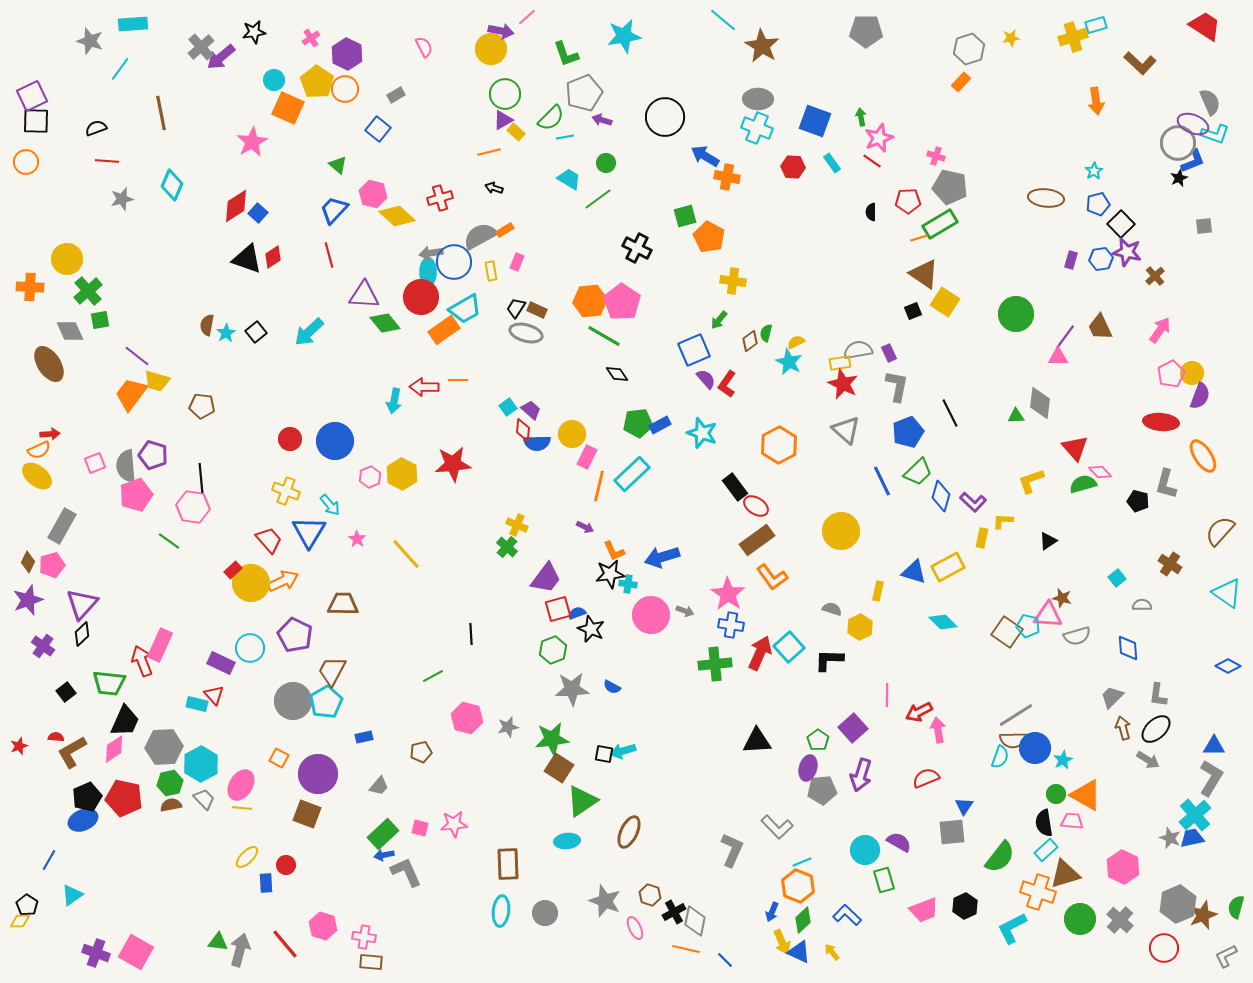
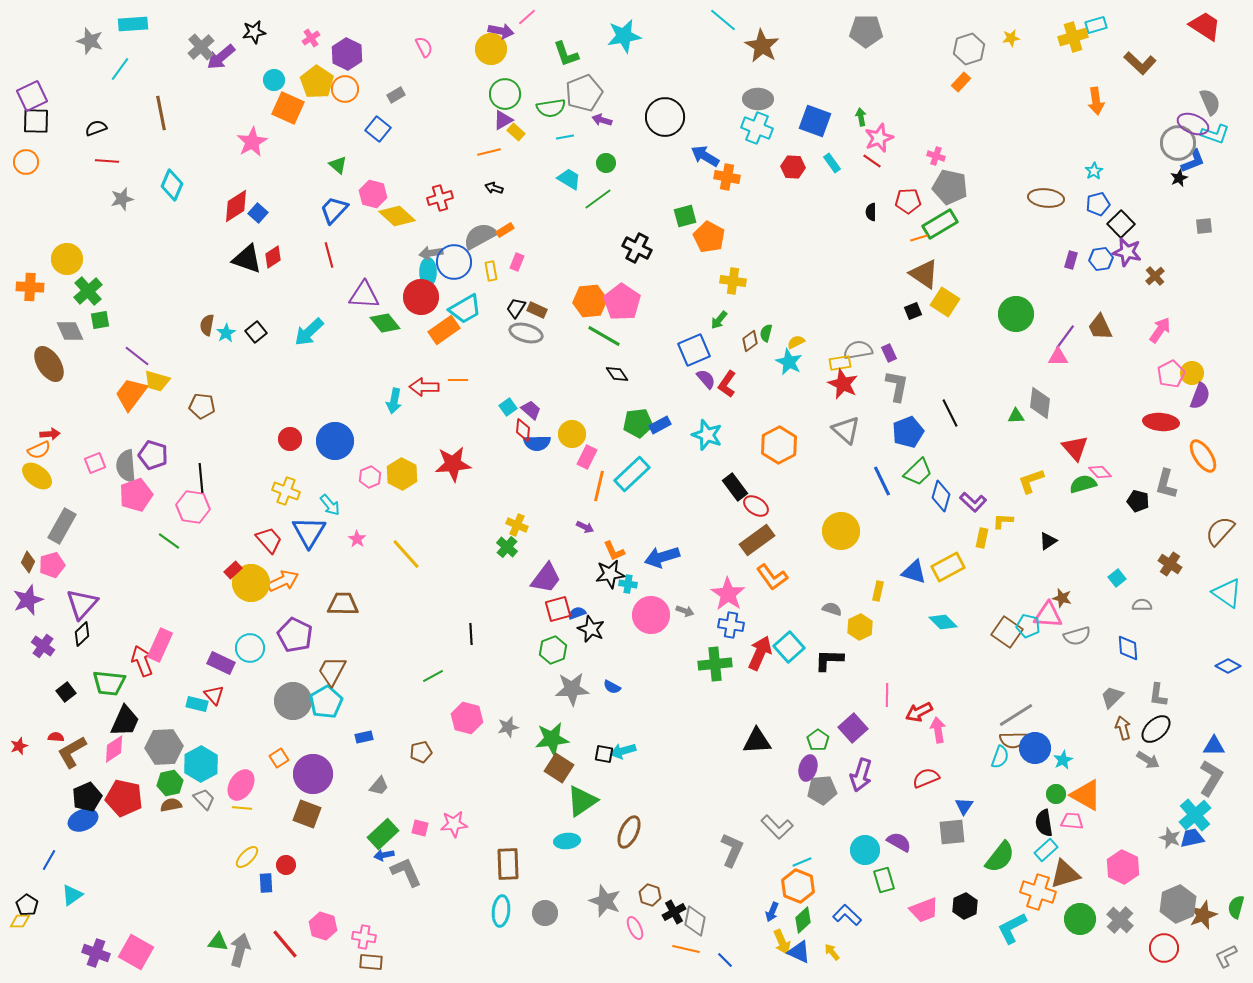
green semicircle at (551, 118): moved 10 px up; rotated 36 degrees clockwise
cyan star at (702, 433): moved 5 px right, 2 px down
orange square at (279, 758): rotated 30 degrees clockwise
purple circle at (318, 774): moved 5 px left
